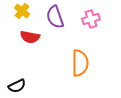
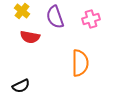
black semicircle: moved 4 px right
